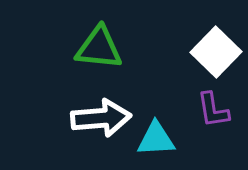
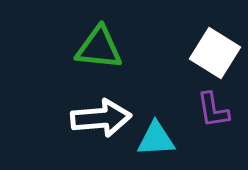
white square: moved 1 px left, 1 px down; rotated 12 degrees counterclockwise
